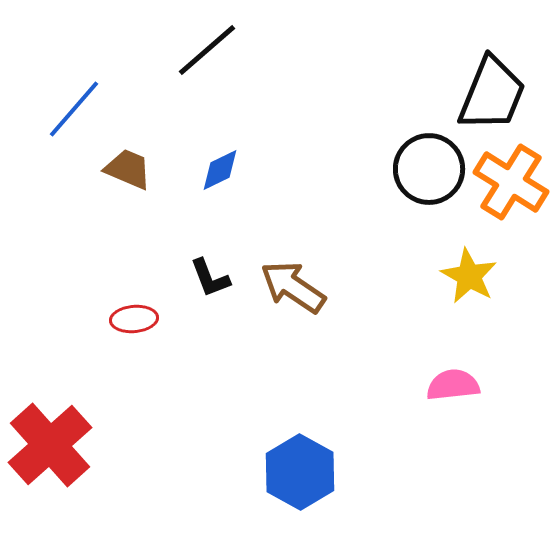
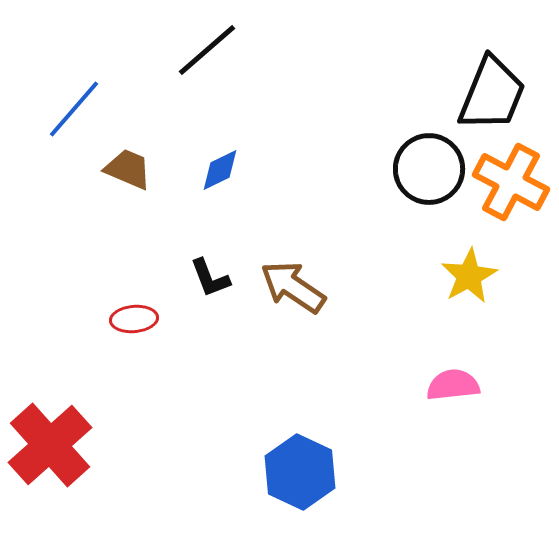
orange cross: rotated 4 degrees counterclockwise
yellow star: rotated 14 degrees clockwise
blue hexagon: rotated 4 degrees counterclockwise
